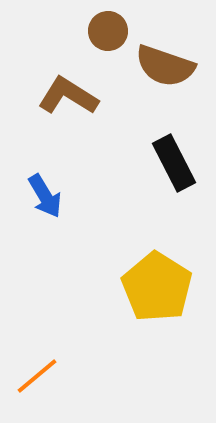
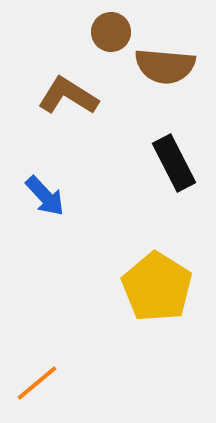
brown circle: moved 3 px right, 1 px down
brown semicircle: rotated 14 degrees counterclockwise
blue arrow: rotated 12 degrees counterclockwise
orange line: moved 7 px down
